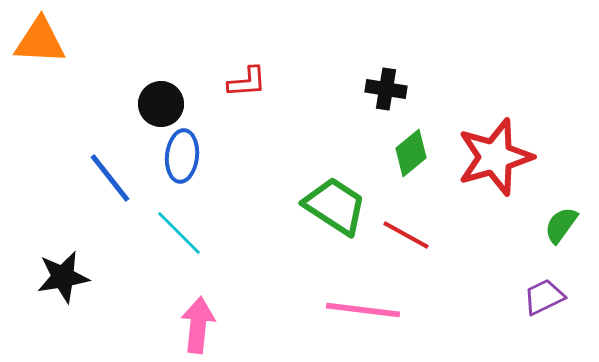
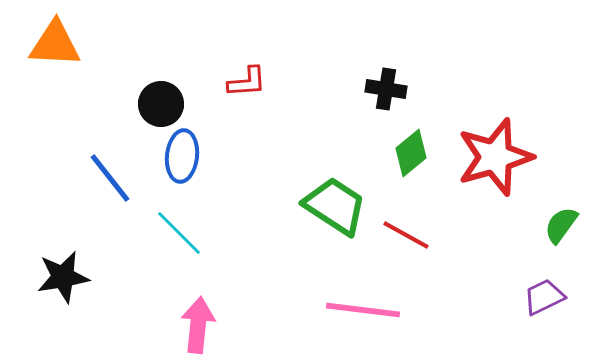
orange triangle: moved 15 px right, 3 px down
